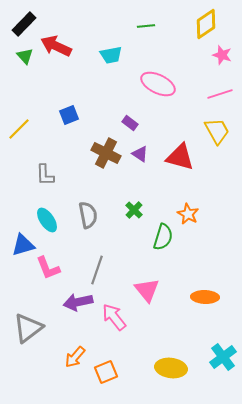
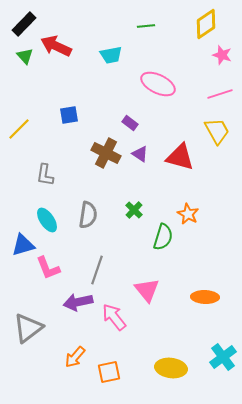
blue square: rotated 12 degrees clockwise
gray L-shape: rotated 10 degrees clockwise
gray semicircle: rotated 20 degrees clockwise
orange square: moved 3 px right; rotated 10 degrees clockwise
